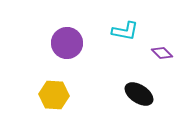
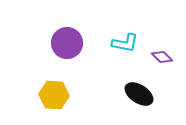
cyan L-shape: moved 12 px down
purple diamond: moved 4 px down
